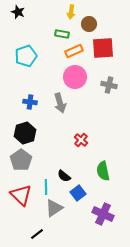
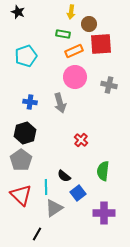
green rectangle: moved 1 px right
red square: moved 2 px left, 4 px up
green semicircle: rotated 18 degrees clockwise
purple cross: moved 1 px right, 1 px up; rotated 25 degrees counterclockwise
black line: rotated 24 degrees counterclockwise
